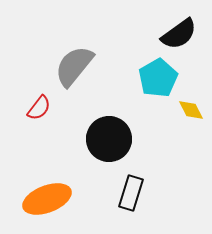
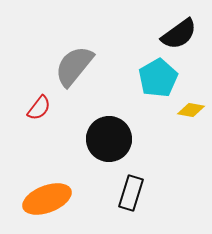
yellow diamond: rotated 52 degrees counterclockwise
